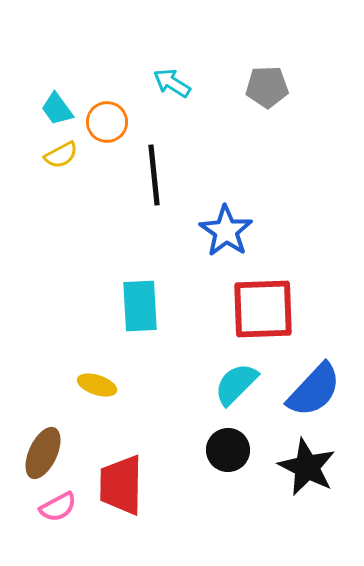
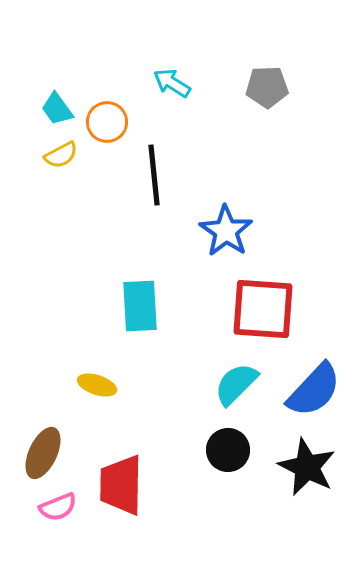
red square: rotated 6 degrees clockwise
pink semicircle: rotated 6 degrees clockwise
